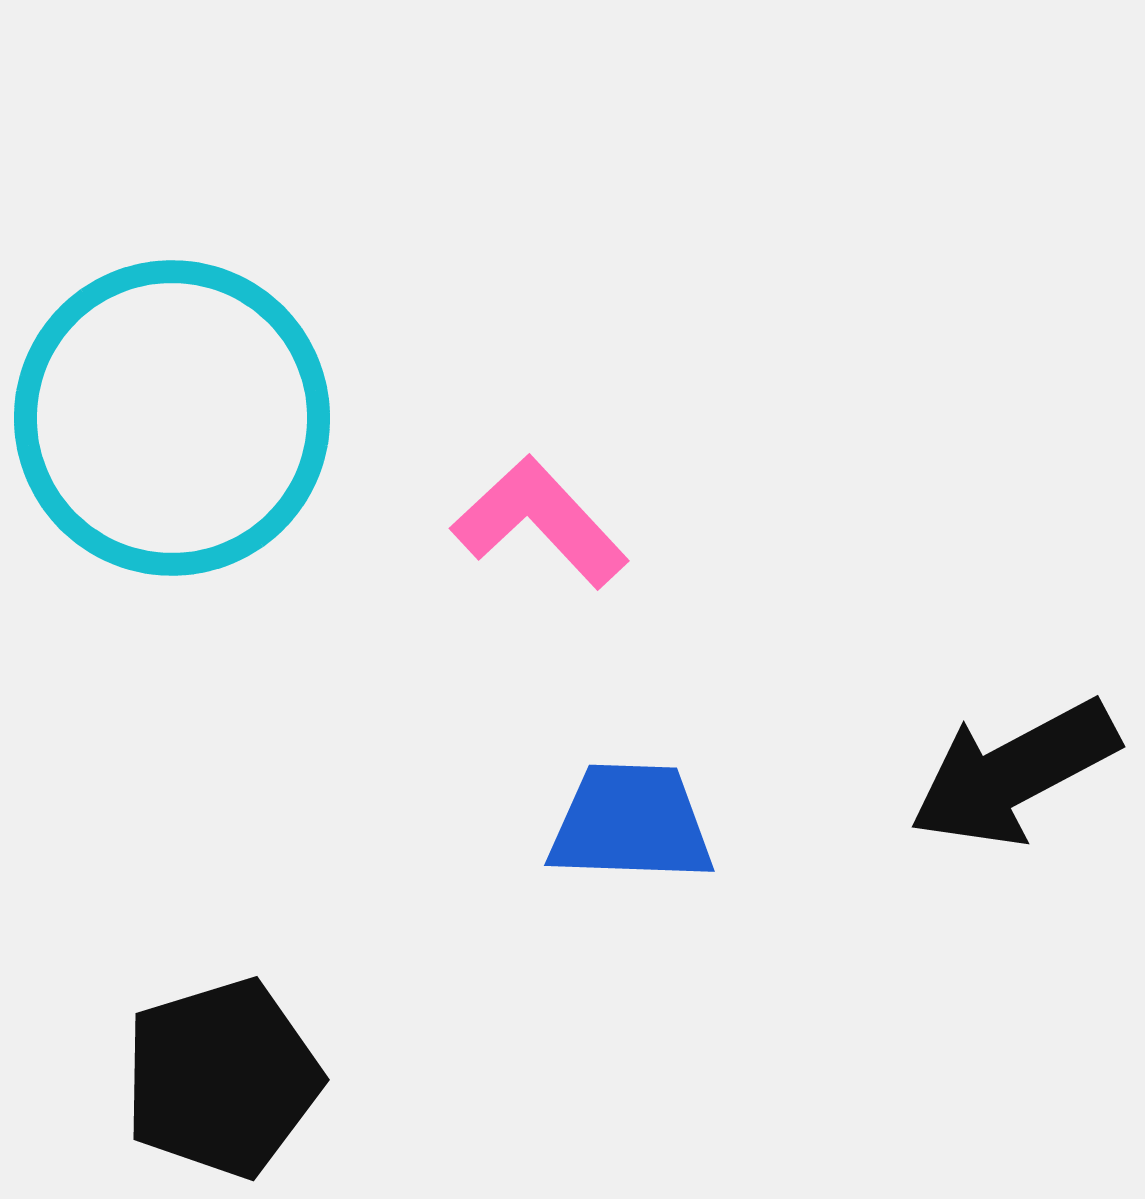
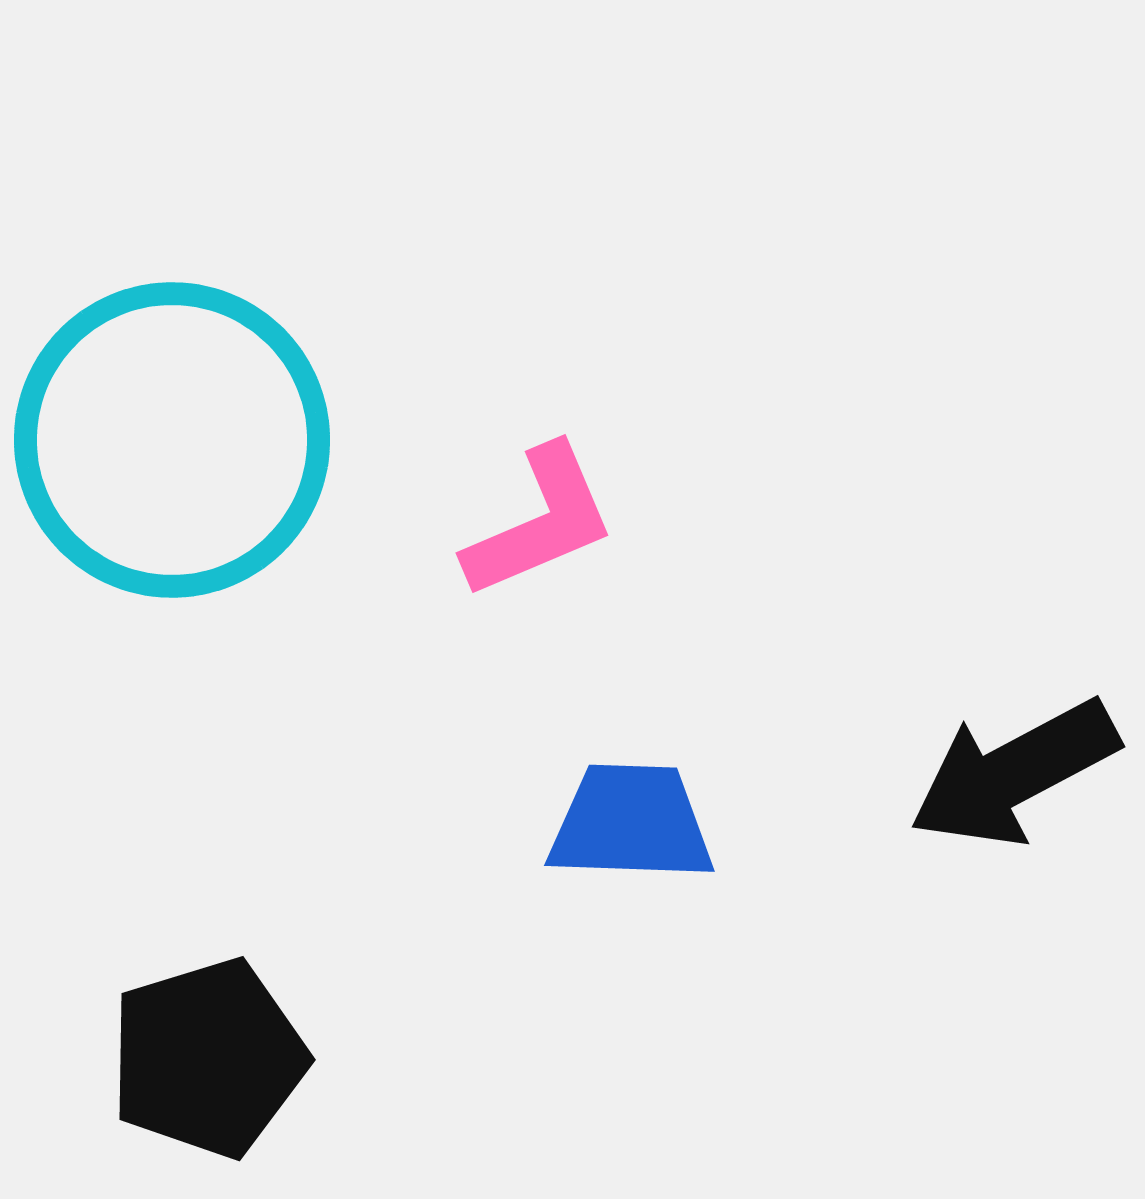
cyan circle: moved 22 px down
pink L-shape: rotated 110 degrees clockwise
black pentagon: moved 14 px left, 20 px up
